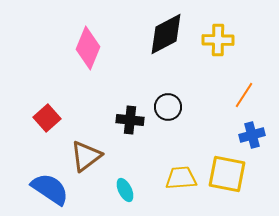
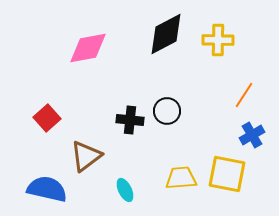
pink diamond: rotated 57 degrees clockwise
black circle: moved 1 px left, 4 px down
blue cross: rotated 15 degrees counterclockwise
blue semicircle: moved 3 px left; rotated 21 degrees counterclockwise
